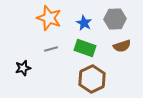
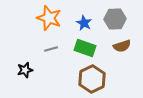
black star: moved 2 px right, 2 px down
